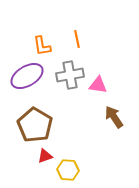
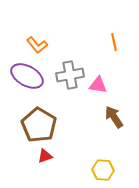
orange line: moved 37 px right, 3 px down
orange L-shape: moved 5 px left, 1 px up; rotated 30 degrees counterclockwise
purple ellipse: rotated 60 degrees clockwise
brown pentagon: moved 4 px right
yellow hexagon: moved 35 px right
